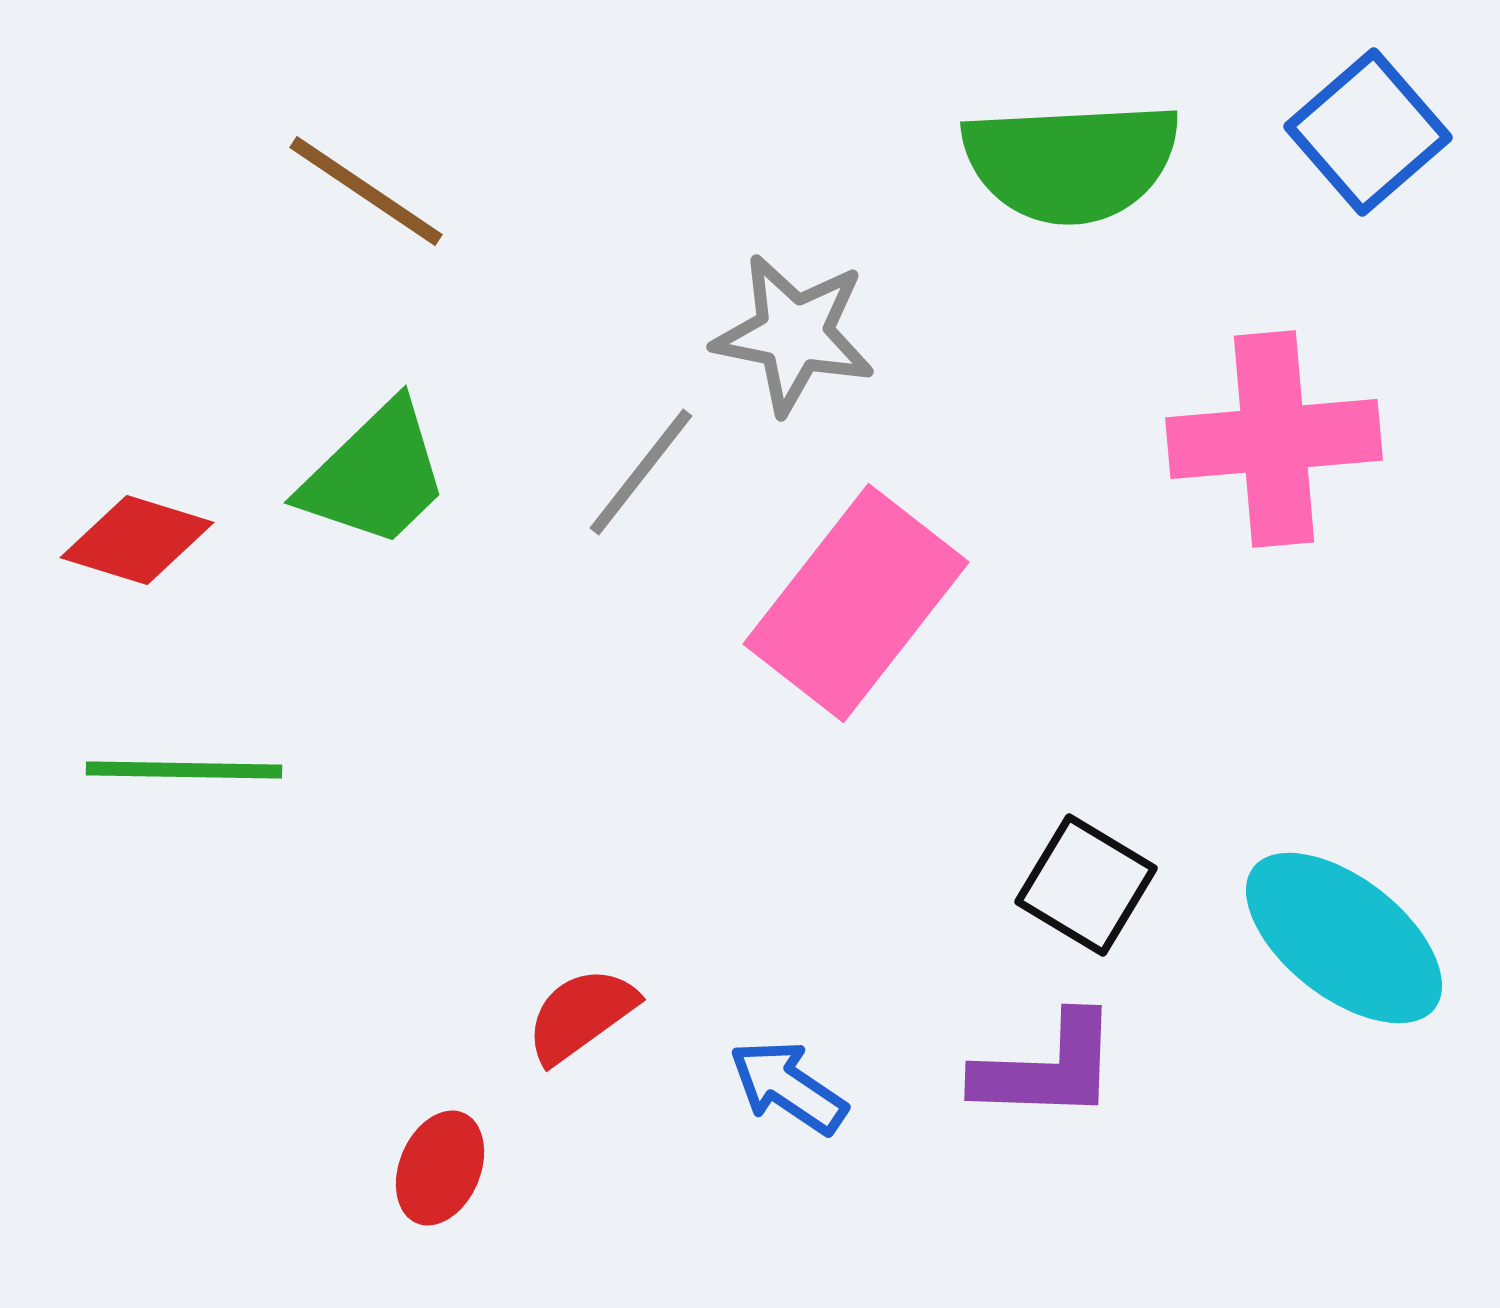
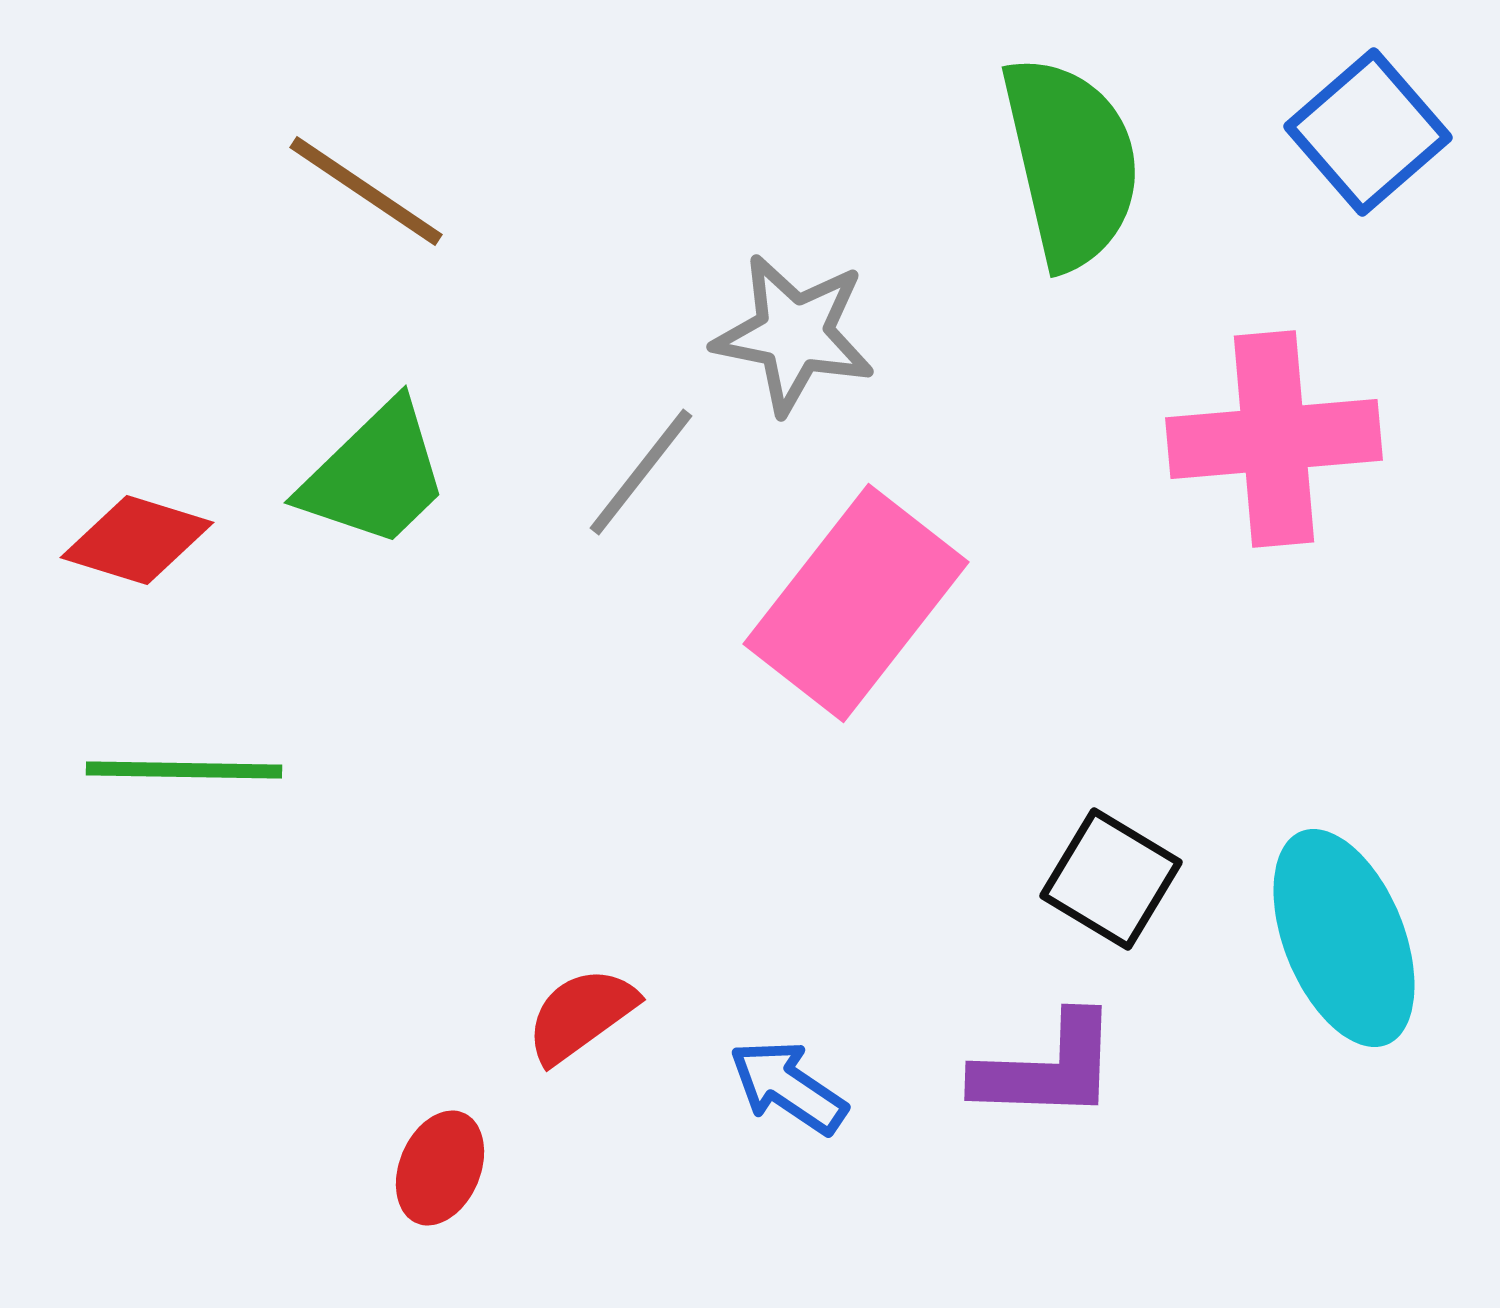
green semicircle: rotated 100 degrees counterclockwise
black square: moved 25 px right, 6 px up
cyan ellipse: rotated 30 degrees clockwise
